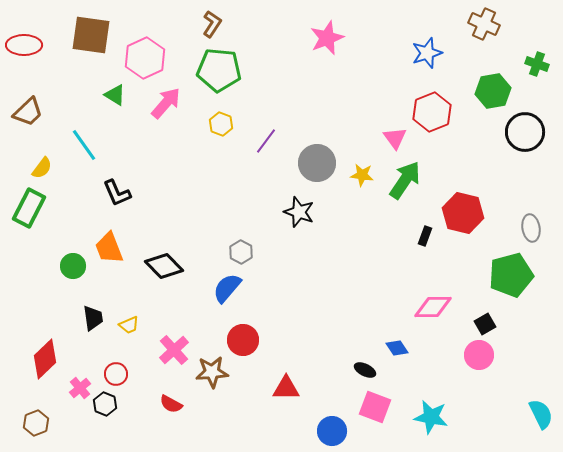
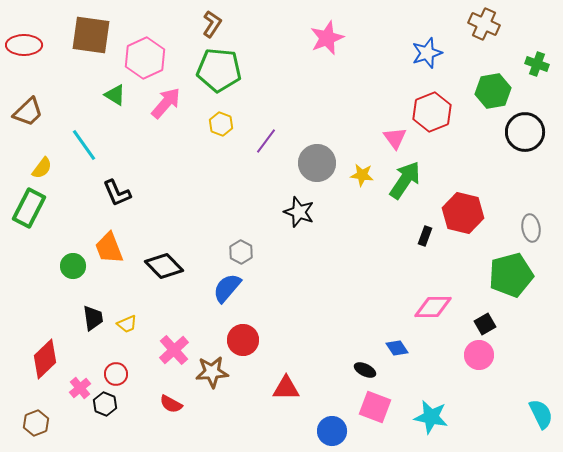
yellow trapezoid at (129, 325): moved 2 px left, 1 px up
